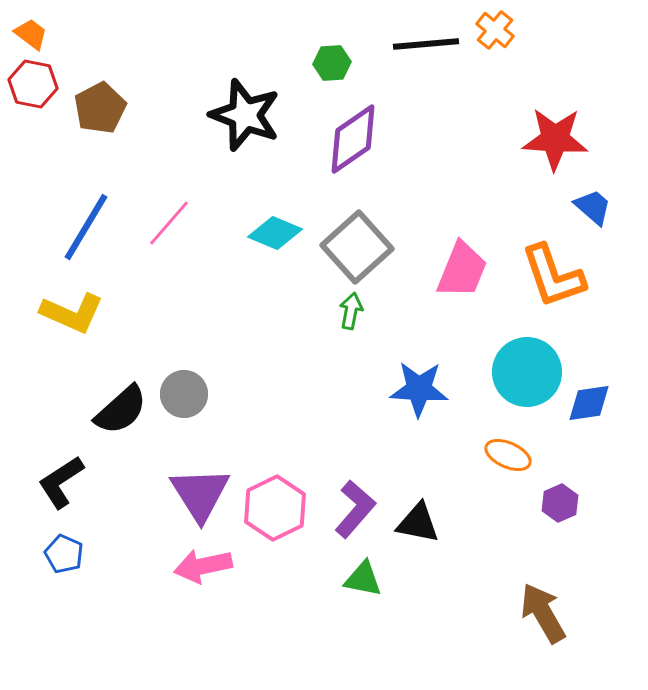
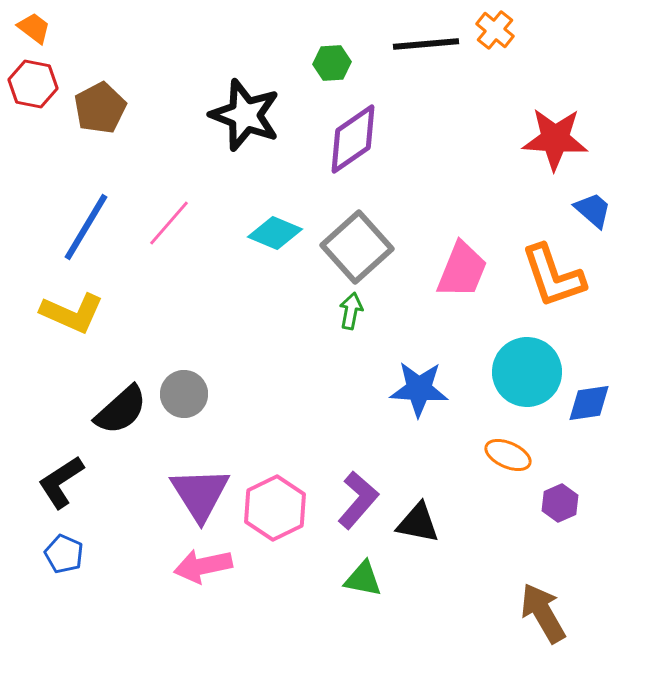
orange trapezoid: moved 3 px right, 6 px up
blue trapezoid: moved 3 px down
purple L-shape: moved 3 px right, 9 px up
